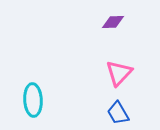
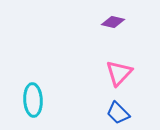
purple diamond: rotated 15 degrees clockwise
blue trapezoid: rotated 15 degrees counterclockwise
